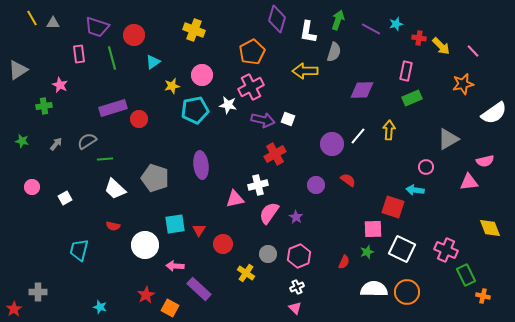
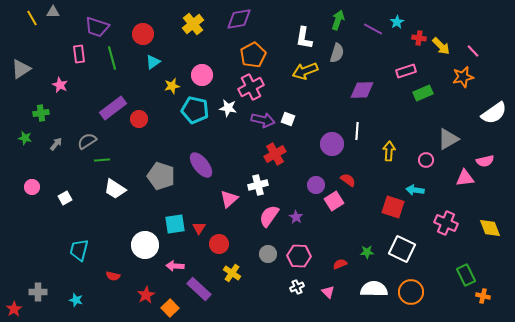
purple diamond at (277, 19): moved 38 px left; rotated 64 degrees clockwise
gray triangle at (53, 23): moved 11 px up
cyan star at (396, 24): moved 1 px right, 2 px up; rotated 16 degrees counterclockwise
purple line at (371, 29): moved 2 px right
yellow cross at (194, 30): moved 1 px left, 6 px up; rotated 30 degrees clockwise
white L-shape at (308, 32): moved 4 px left, 6 px down
red circle at (134, 35): moved 9 px right, 1 px up
orange pentagon at (252, 52): moved 1 px right, 3 px down
gray semicircle at (334, 52): moved 3 px right, 1 px down
gray triangle at (18, 70): moved 3 px right, 1 px up
yellow arrow at (305, 71): rotated 20 degrees counterclockwise
pink rectangle at (406, 71): rotated 60 degrees clockwise
orange star at (463, 84): moved 7 px up
green rectangle at (412, 98): moved 11 px right, 5 px up
white star at (228, 105): moved 3 px down
green cross at (44, 106): moved 3 px left, 7 px down
purple rectangle at (113, 108): rotated 20 degrees counterclockwise
cyan pentagon at (195, 110): rotated 24 degrees clockwise
yellow arrow at (389, 130): moved 21 px down
white line at (358, 136): moved 1 px left, 5 px up; rotated 36 degrees counterclockwise
green star at (22, 141): moved 3 px right, 3 px up
green line at (105, 159): moved 3 px left, 1 px down
purple ellipse at (201, 165): rotated 32 degrees counterclockwise
pink circle at (426, 167): moved 7 px up
gray pentagon at (155, 178): moved 6 px right, 2 px up
pink triangle at (469, 182): moved 4 px left, 4 px up
white trapezoid at (115, 189): rotated 10 degrees counterclockwise
pink triangle at (235, 199): moved 6 px left; rotated 30 degrees counterclockwise
pink semicircle at (269, 213): moved 3 px down
red semicircle at (113, 226): moved 50 px down
pink square at (373, 229): moved 39 px left, 28 px up; rotated 30 degrees counterclockwise
red triangle at (199, 230): moved 2 px up
red circle at (223, 244): moved 4 px left
pink cross at (446, 250): moved 27 px up
green star at (367, 252): rotated 16 degrees clockwise
pink hexagon at (299, 256): rotated 25 degrees clockwise
red semicircle at (344, 262): moved 4 px left, 2 px down; rotated 136 degrees counterclockwise
yellow cross at (246, 273): moved 14 px left
orange circle at (407, 292): moved 4 px right
cyan star at (100, 307): moved 24 px left, 7 px up
orange square at (170, 308): rotated 18 degrees clockwise
pink triangle at (295, 308): moved 33 px right, 16 px up
